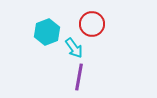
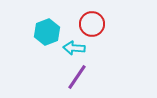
cyan arrow: rotated 130 degrees clockwise
purple line: moved 2 px left; rotated 24 degrees clockwise
